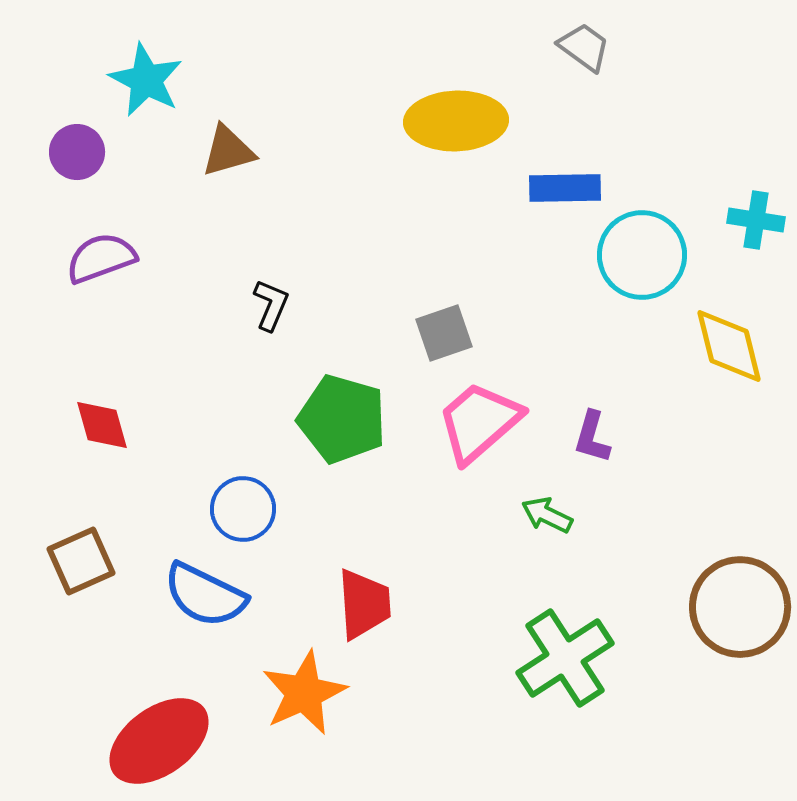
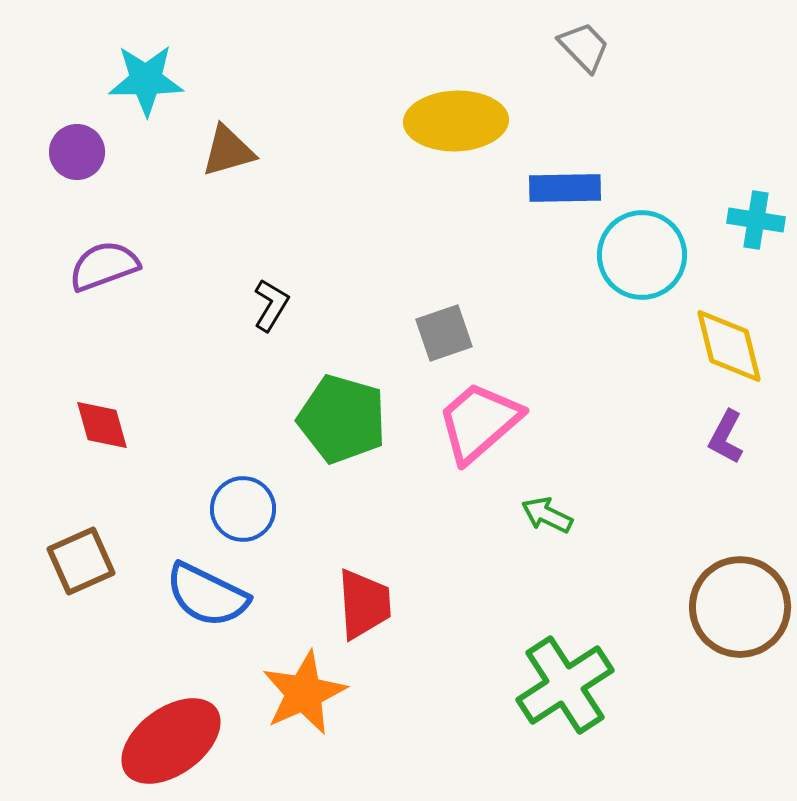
gray trapezoid: rotated 10 degrees clockwise
cyan star: rotated 28 degrees counterclockwise
purple semicircle: moved 3 px right, 8 px down
black L-shape: rotated 8 degrees clockwise
purple L-shape: moved 134 px right; rotated 12 degrees clockwise
blue semicircle: moved 2 px right
green cross: moved 27 px down
red ellipse: moved 12 px right
